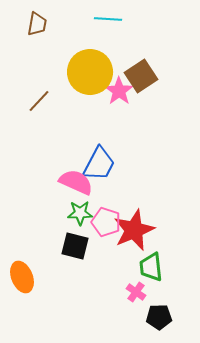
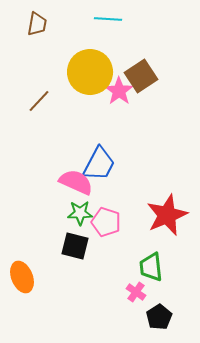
red star: moved 33 px right, 15 px up
black pentagon: rotated 30 degrees counterclockwise
